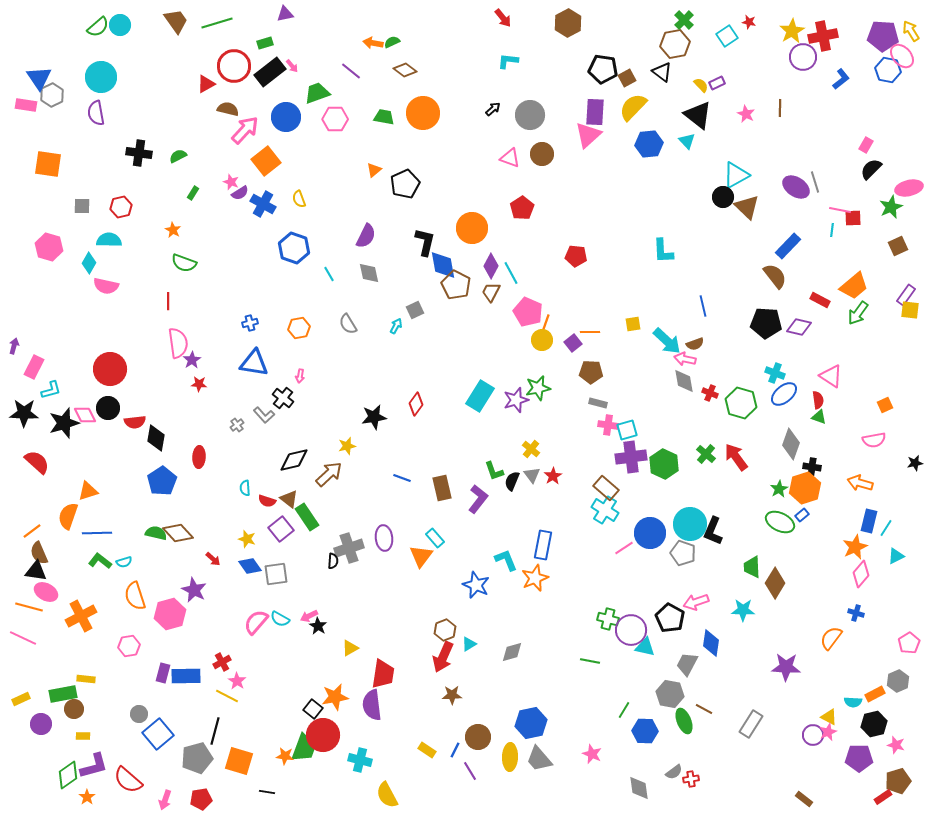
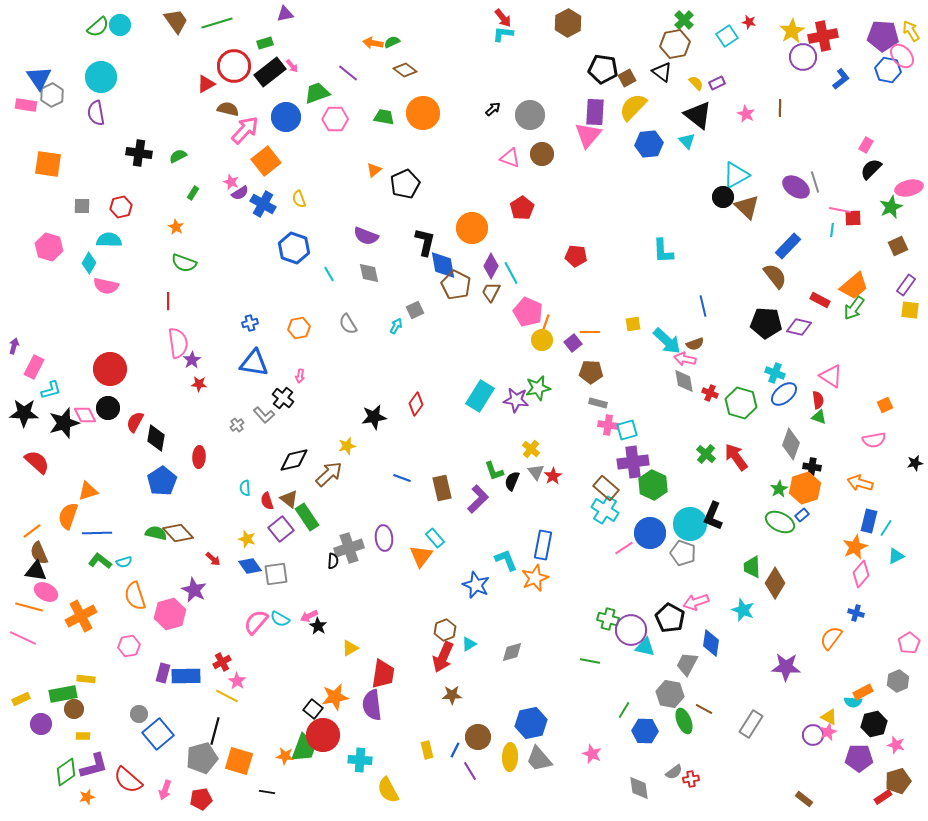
cyan L-shape at (508, 61): moved 5 px left, 27 px up
purple line at (351, 71): moved 3 px left, 2 px down
yellow semicircle at (701, 85): moved 5 px left, 2 px up
pink triangle at (588, 135): rotated 8 degrees counterclockwise
orange star at (173, 230): moved 3 px right, 3 px up
purple semicircle at (366, 236): rotated 85 degrees clockwise
purple rectangle at (906, 295): moved 10 px up
green arrow at (858, 313): moved 4 px left, 5 px up
purple star at (516, 400): rotated 25 degrees clockwise
red semicircle at (135, 422): rotated 125 degrees clockwise
purple cross at (631, 457): moved 2 px right, 5 px down
green hexagon at (664, 464): moved 11 px left, 21 px down
gray triangle at (532, 475): moved 4 px right, 3 px up
purple L-shape at (478, 499): rotated 8 degrees clockwise
red semicircle at (267, 501): rotated 54 degrees clockwise
black L-shape at (713, 531): moved 15 px up
cyan star at (743, 610): rotated 20 degrees clockwise
orange rectangle at (875, 694): moved 12 px left, 2 px up
yellow rectangle at (427, 750): rotated 42 degrees clockwise
gray pentagon at (197, 758): moved 5 px right
cyan cross at (360, 760): rotated 10 degrees counterclockwise
green diamond at (68, 775): moved 2 px left, 3 px up
yellow semicircle at (387, 795): moved 1 px right, 5 px up
orange star at (87, 797): rotated 21 degrees clockwise
pink arrow at (165, 800): moved 10 px up
